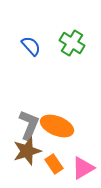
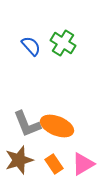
green cross: moved 9 px left
gray L-shape: moved 2 px left, 1 px up; rotated 136 degrees clockwise
brown star: moved 8 px left, 9 px down
pink triangle: moved 4 px up
